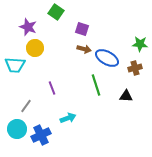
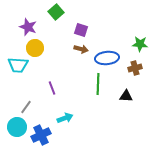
green square: rotated 14 degrees clockwise
purple square: moved 1 px left, 1 px down
brown arrow: moved 3 px left
blue ellipse: rotated 35 degrees counterclockwise
cyan trapezoid: moved 3 px right
green line: moved 2 px right, 1 px up; rotated 20 degrees clockwise
gray line: moved 1 px down
cyan arrow: moved 3 px left
cyan circle: moved 2 px up
